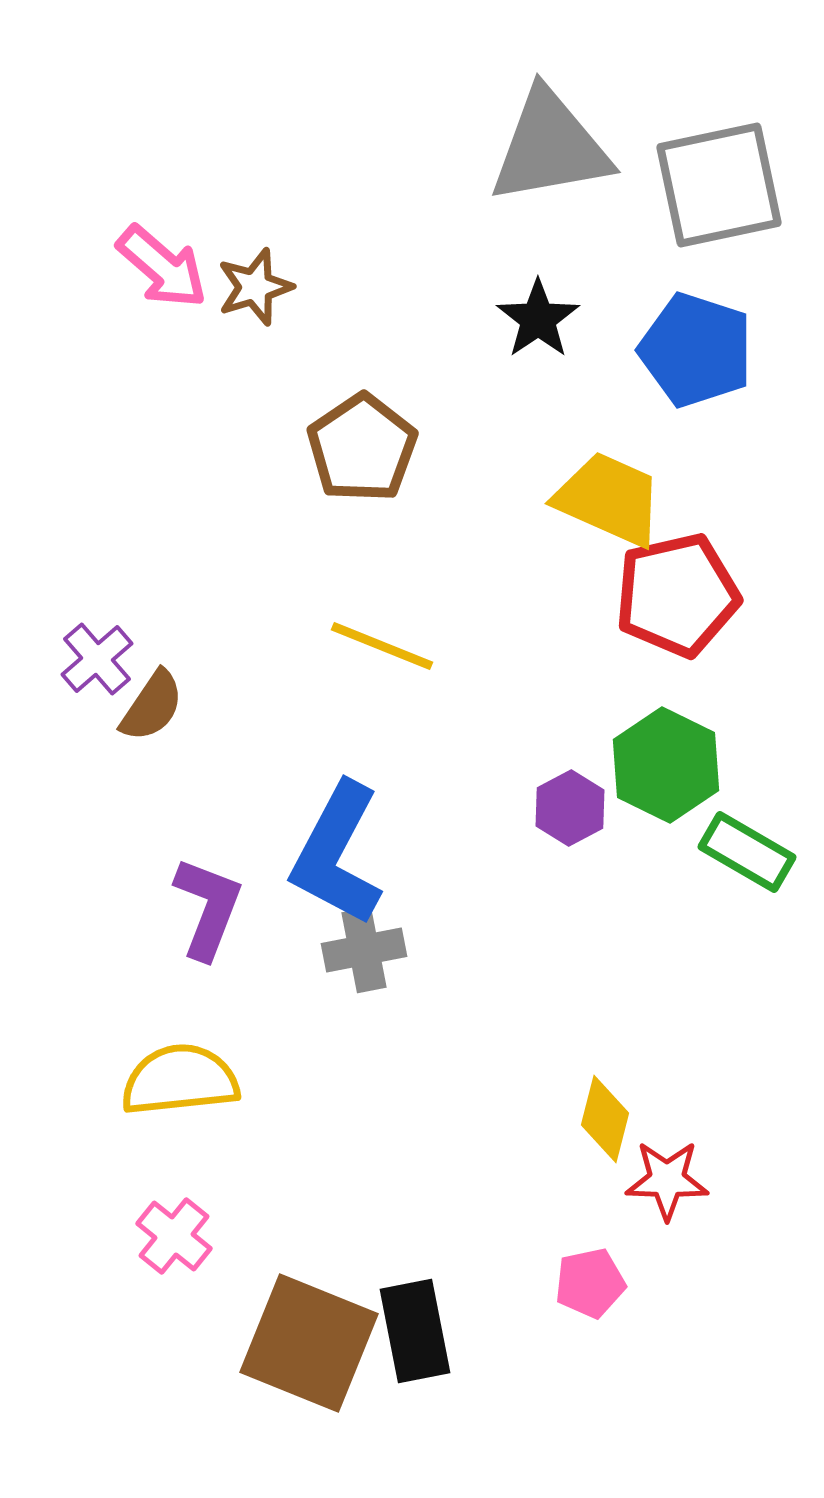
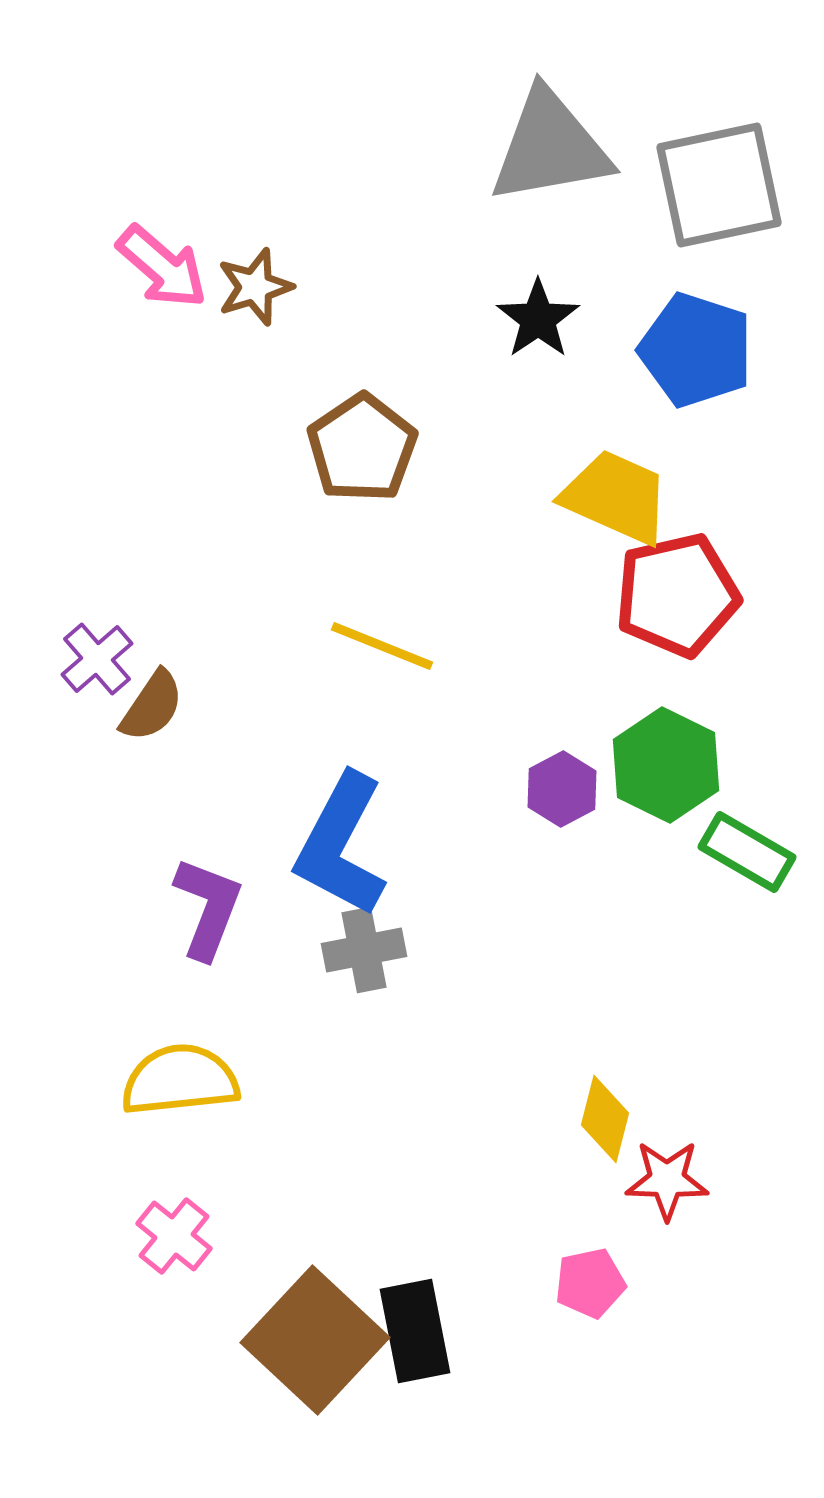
yellow trapezoid: moved 7 px right, 2 px up
purple hexagon: moved 8 px left, 19 px up
blue L-shape: moved 4 px right, 9 px up
brown square: moved 6 px right, 3 px up; rotated 21 degrees clockwise
